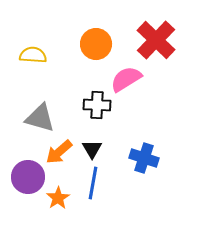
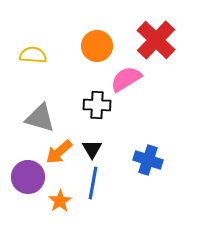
orange circle: moved 1 px right, 2 px down
blue cross: moved 4 px right, 2 px down
orange star: moved 2 px right, 3 px down
